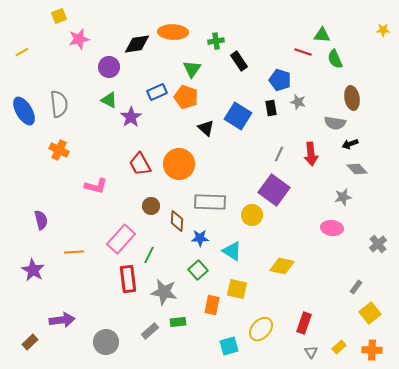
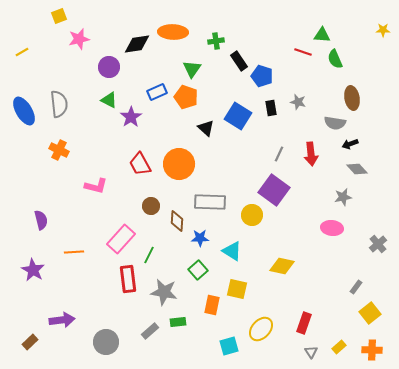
blue pentagon at (280, 80): moved 18 px left, 4 px up
